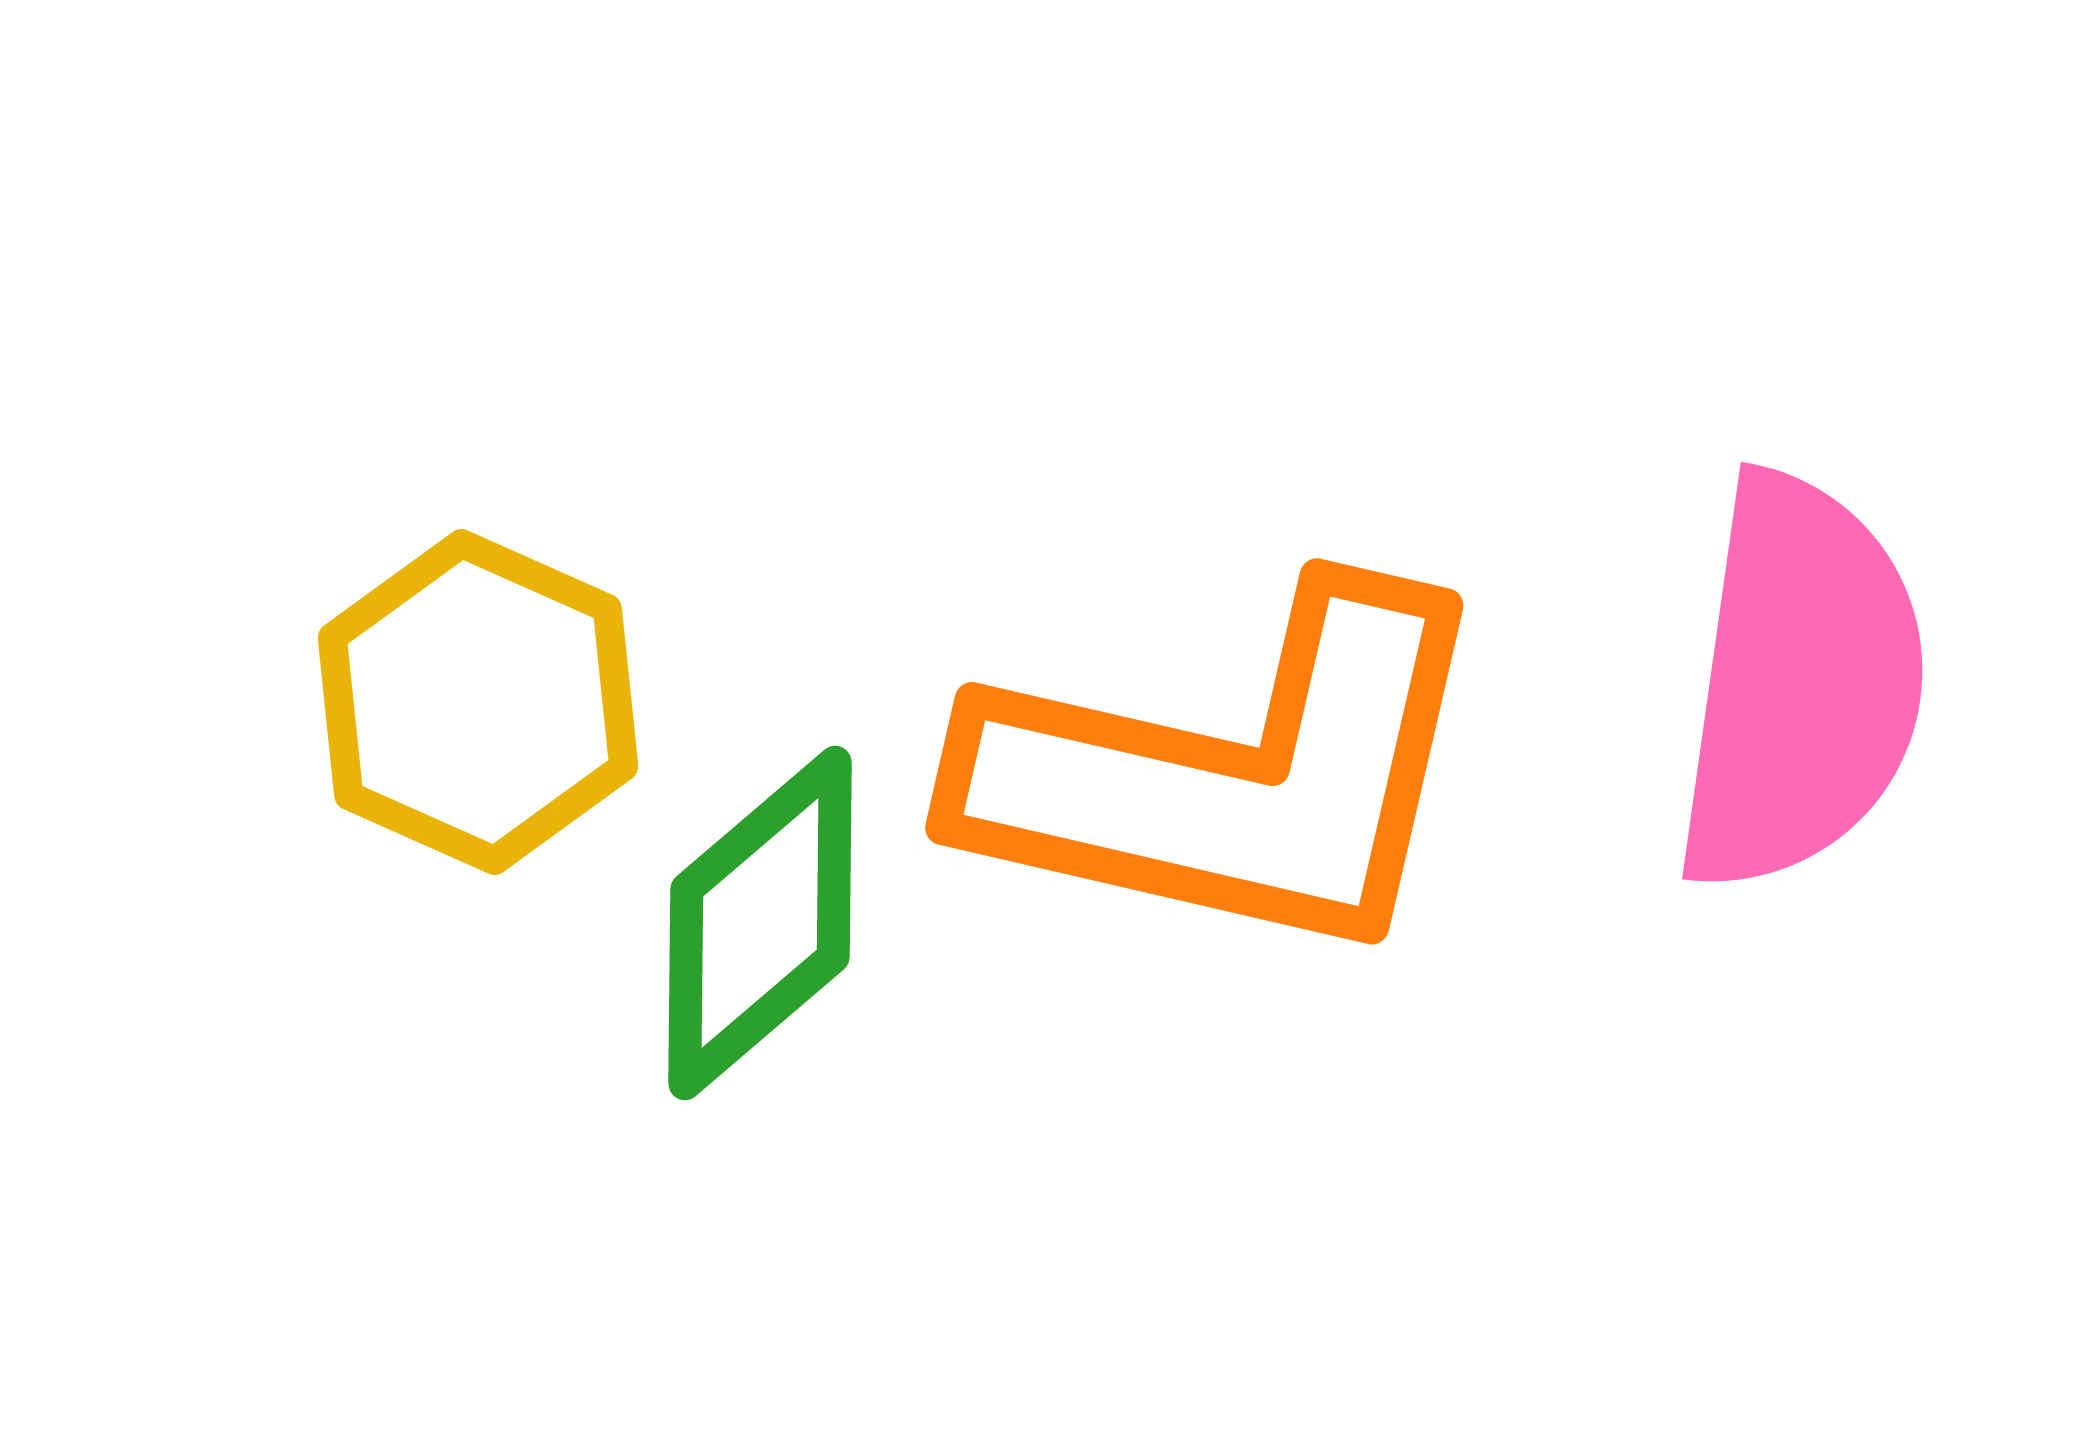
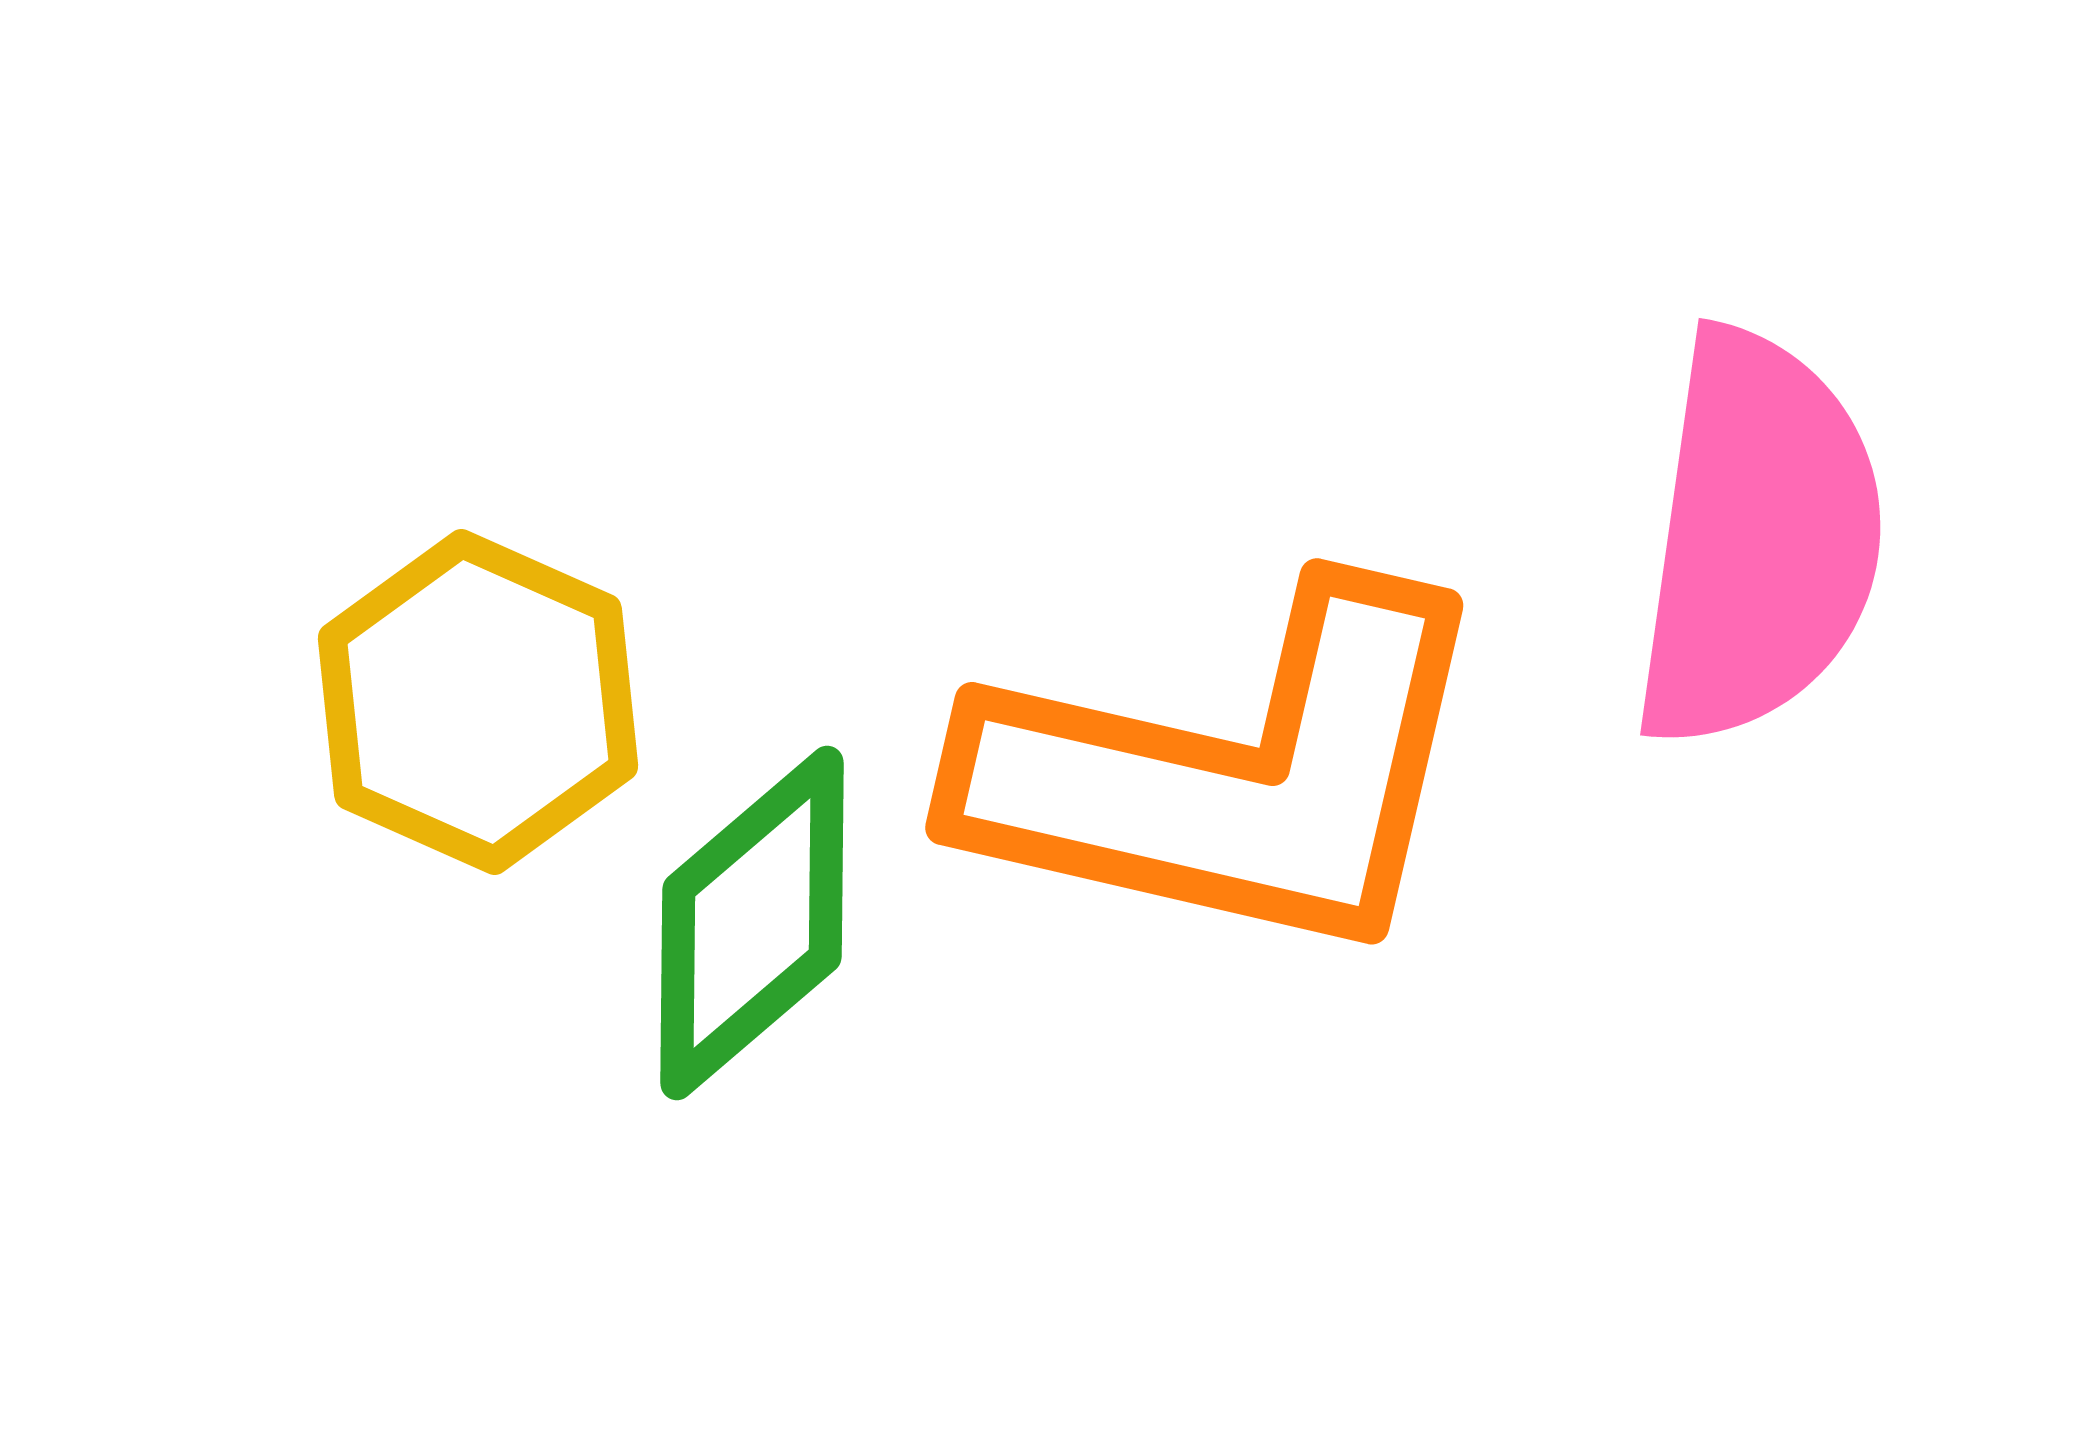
pink semicircle: moved 42 px left, 144 px up
green diamond: moved 8 px left
